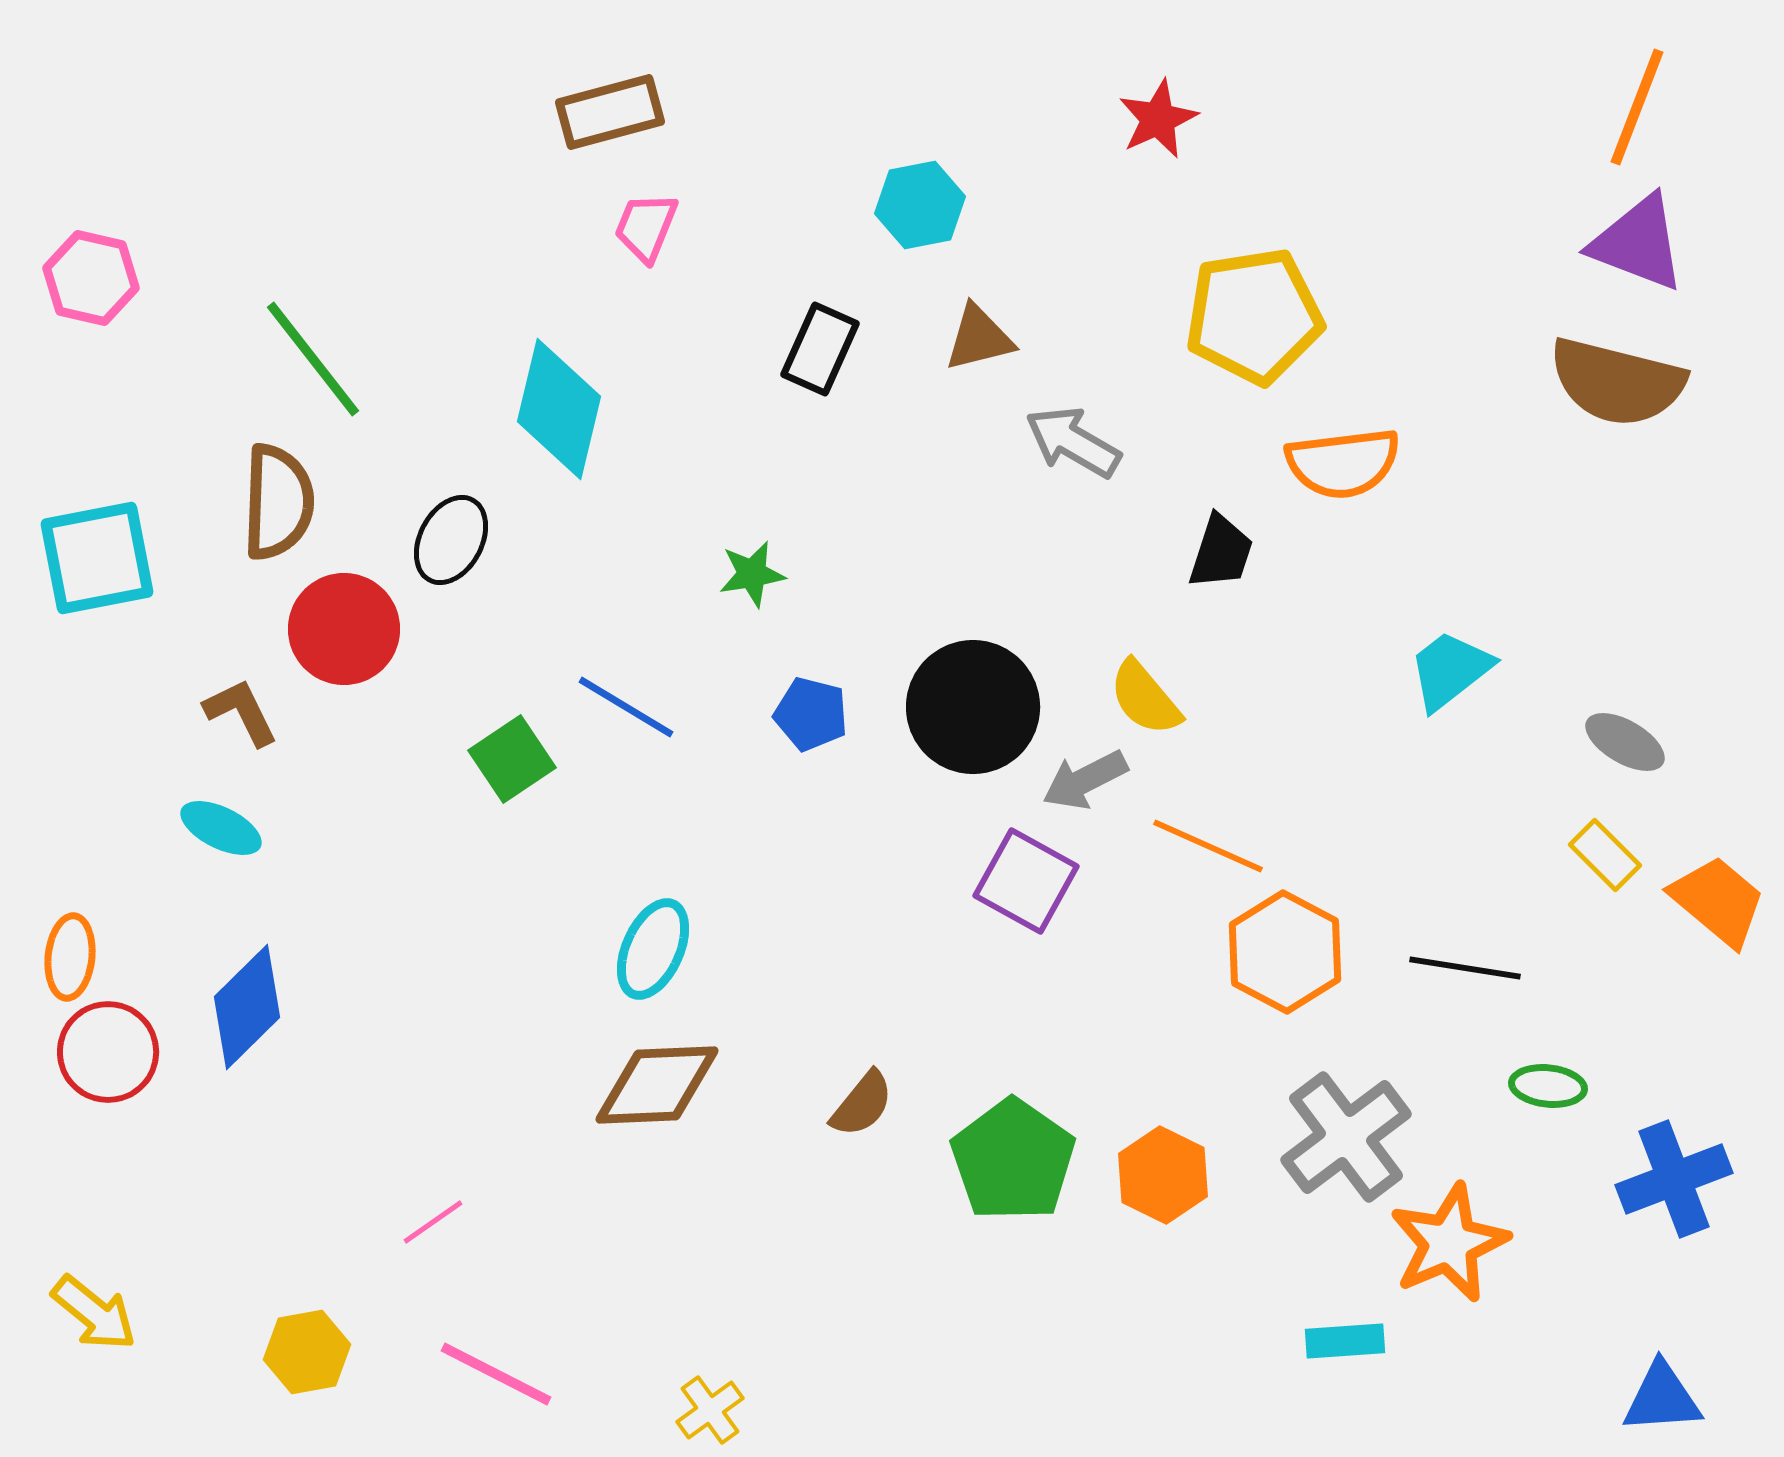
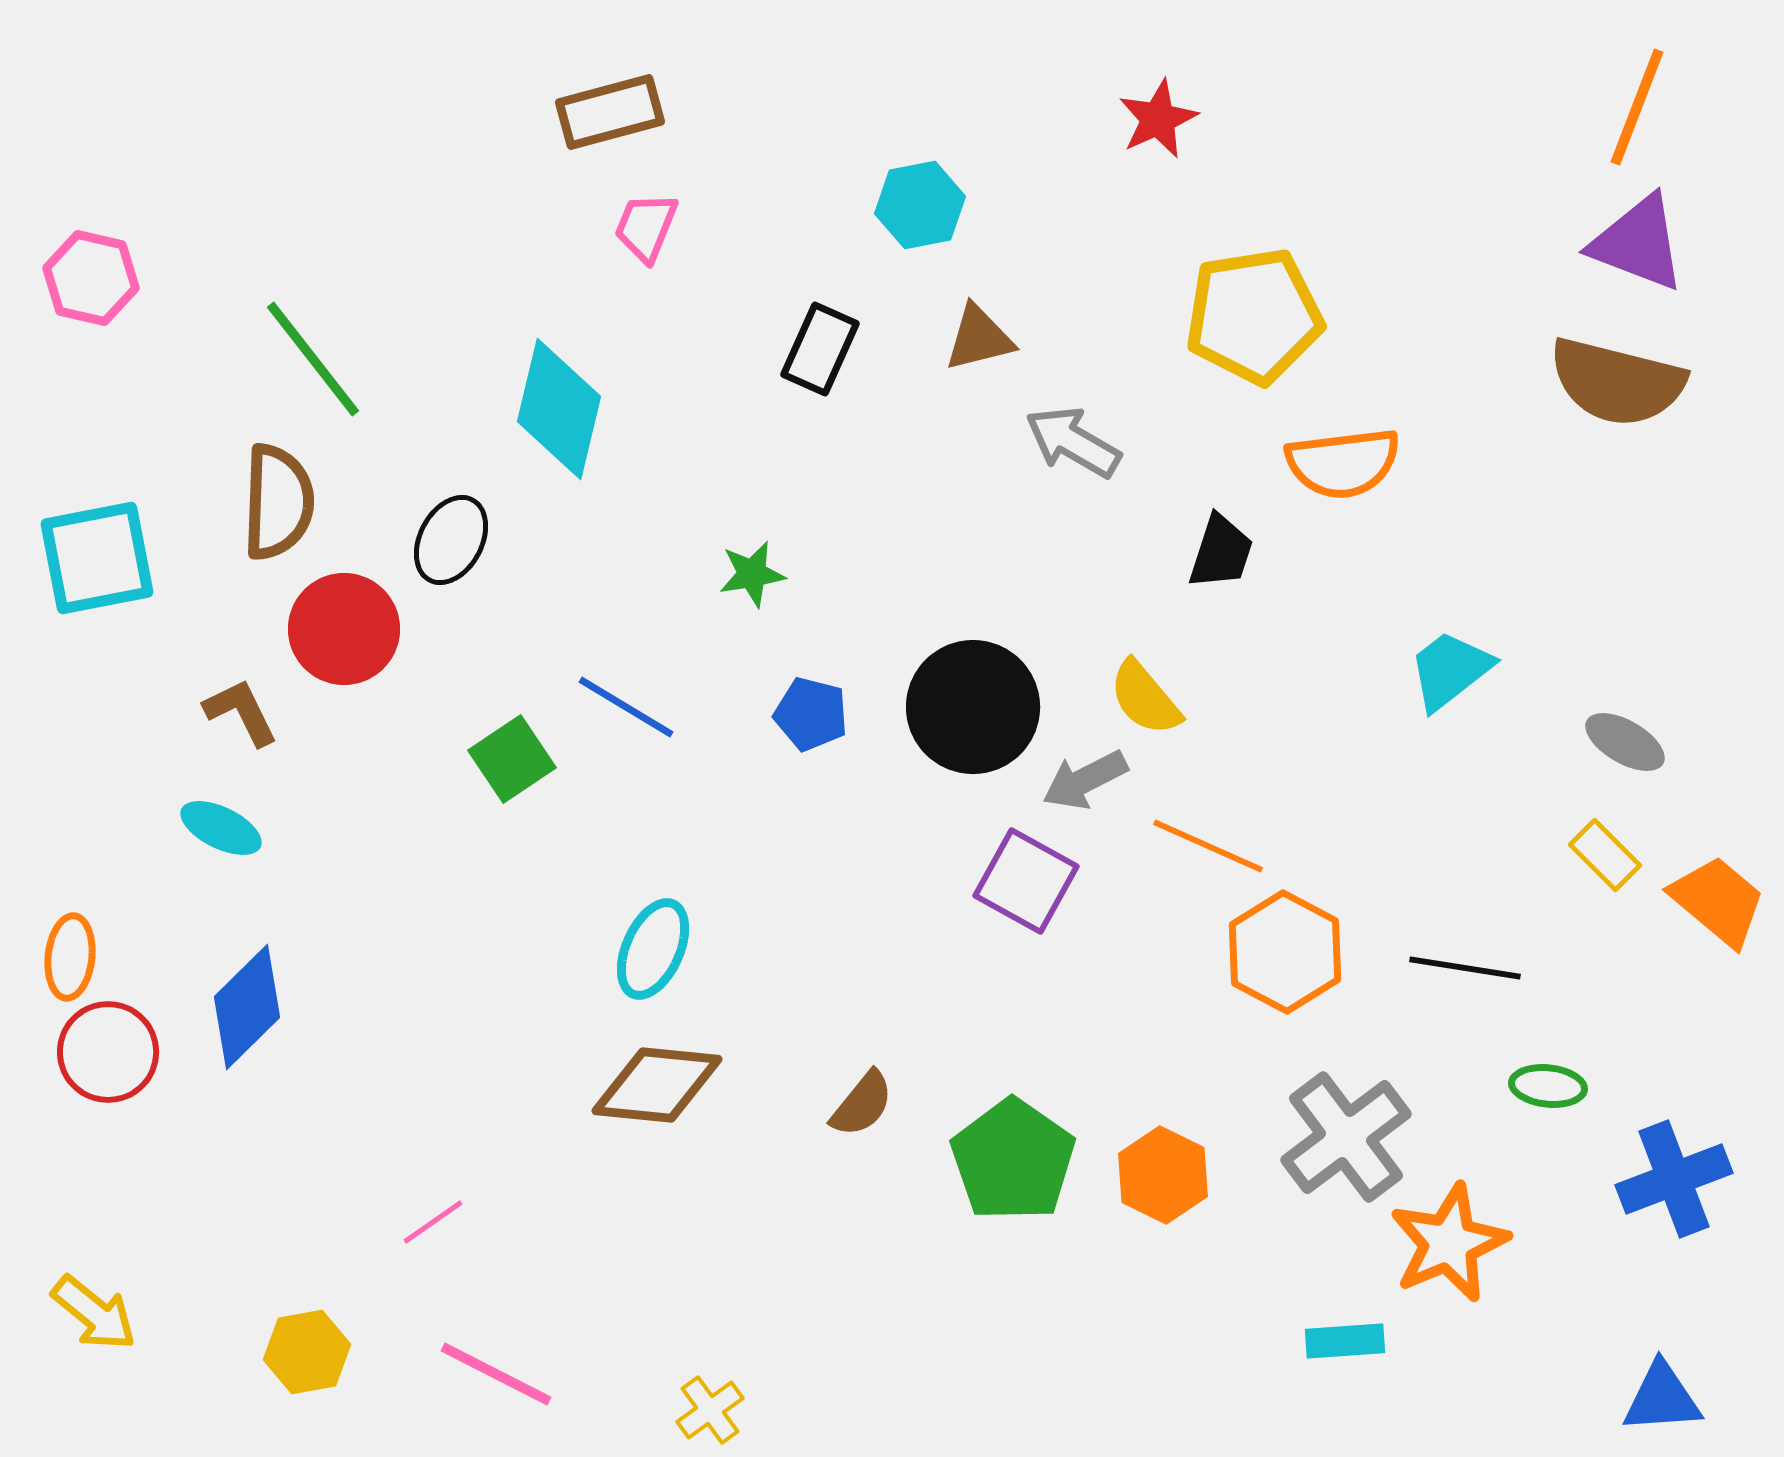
brown diamond at (657, 1085): rotated 8 degrees clockwise
